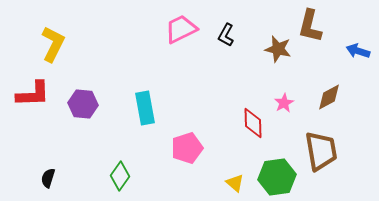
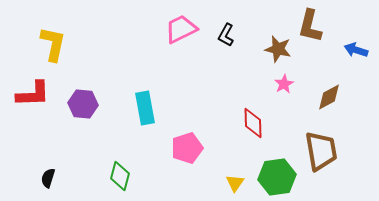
yellow L-shape: rotated 15 degrees counterclockwise
blue arrow: moved 2 px left, 1 px up
pink star: moved 19 px up
green diamond: rotated 20 degrees counterclockwise
yellow triangle: rotated 24 degrees clockwise
